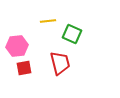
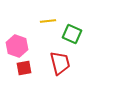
pink hexagon: rotated 25 degrees clockwise
